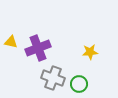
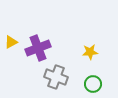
yellow triangle: rotated 40 degrees counterclockwise
gray cross: moved 3 px right, 1 px up
green circle: moved 14 px right
